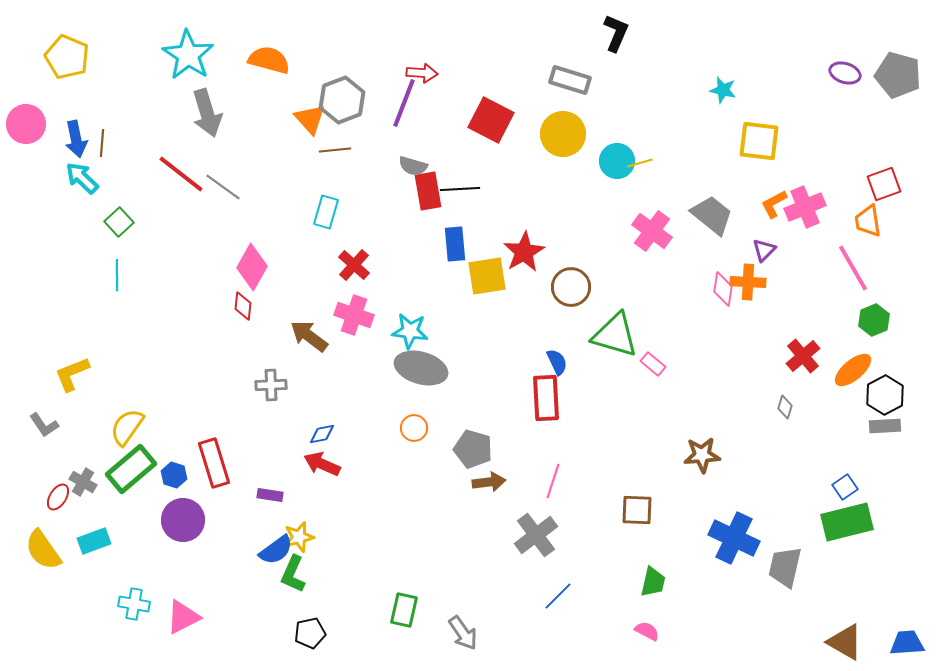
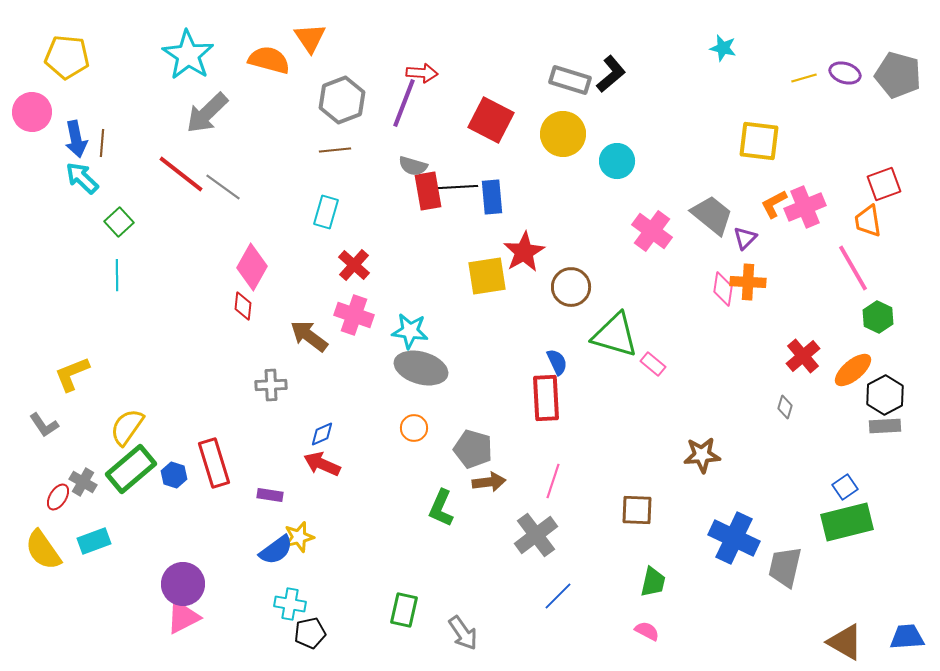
black L-shape at (616, 33): moved 5 px left, 41 px down; rotated 27 degrees clockwise
yellow pentagon at (67, 57): rotated 18 degrees counterclockwise
cyan star at (723, 90): moved 42 px up
gray arrow at (207, 113): rotated 63 degrees clockwise
orange triangle at (310, 119): moved 81 px up; rotated 8 degrees clockwise
pink circle at (26, 124): moved 6 px right, 12 px up
yellow line at (640, 163): moved 164 px right, 85 px up
black line at (460, 189): moved 2 px left, 2 px up
blue rectangle at (455, 244): moved 37 px right, 47 px up
purple triangle at (764, 250): moved 19 px left, 12 px up
green hexagon at (874, 320): moved 4 px right, 3 px up; rotated 12 degrees counterclockwise
blue diamond at (322, 434): rotated 12 degrees counterclockwise
purple circle at (183, 520): moved 64 px down
green L-shape at (293, 574): moved 148 px right, 66 px up
cyan cross at (134, 604): moved 156 px right
blue trapezoid at (907, 643): moved 6 px up
